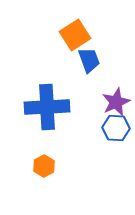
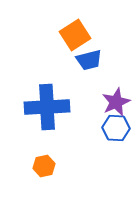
blue trapezoid: rotated 96 degrees clockwise
orange hexagon: rotated 15 degrees clockwise
